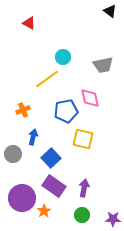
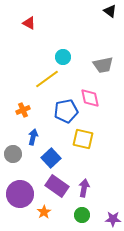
purple rectangle: moved 3 px right
purple circle: moved 2 px left, 4 px up
orange star: moved 1 px down
